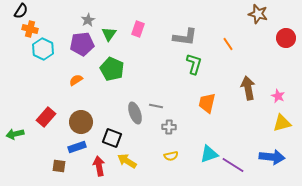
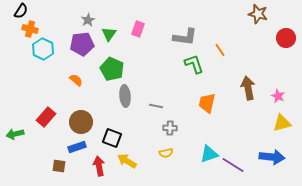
orange line: moved 8 px left, 6 px down
green L-shape: rotated 35 degrees counterclockwise
orange semicircle: rotated 72 degrees clockwise
gray ellipse: moved 10 px left, 17 px up; rotated 15 degrees clockwise
gray cross: moved 1 px right, 1 px down
yellow semicircle: moved 5 px left, 3 px up
